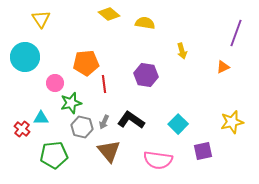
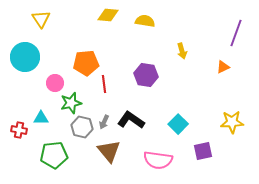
yellow diamond: moved 1 px left, 1 px down; rotated 35 degrees counterclockwise
yellow semicircle: moved 2 px up
yellow star: rotated 10 degrees clockwise
red cross: moved 3 px left, 1 px down; rotated 28 degrees counterclockwise
